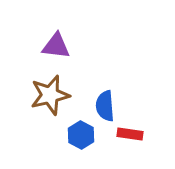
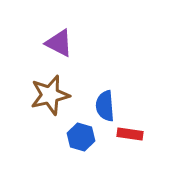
purple triangle: moved 3 px right, 3 px up; rotated 20 degrees clockwise
blue hexagon: moved 2 px down; rotated 12 degrees counterclockwise
